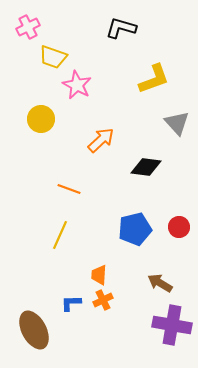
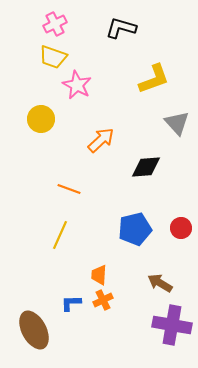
pink cross: moved 27 px right, 3 px up
black diamond: rotated 12 degrees counterclockwise
red circle: moved 2 px right, 1 px down
